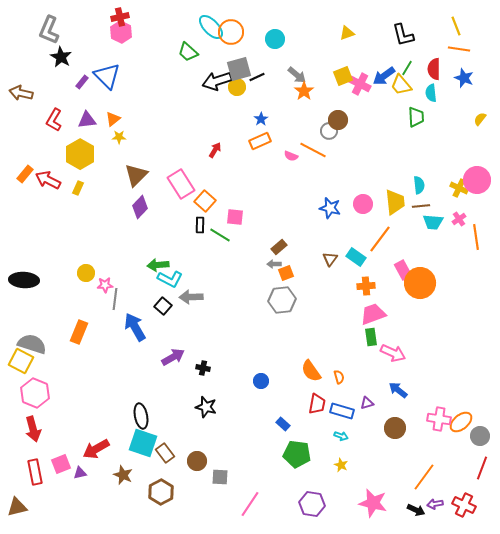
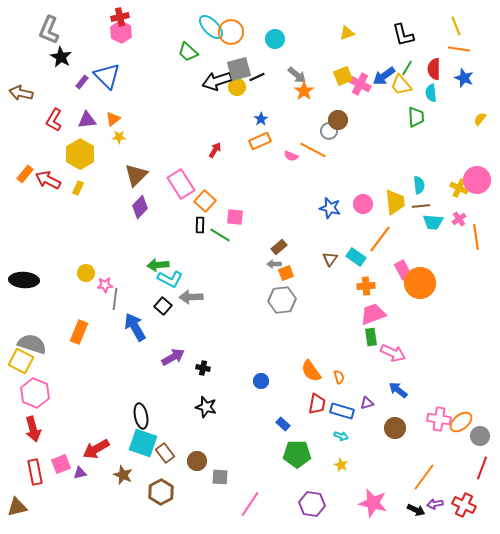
green pentagon at (297, 454): rotated 8 degrees counterclockwise
